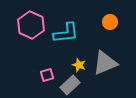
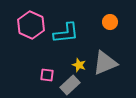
pink square: rotated 24 degrees clockwise
